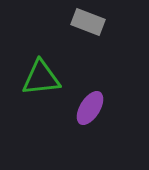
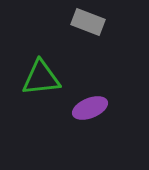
purple ellipse: rotated 36 degrees clockwise
